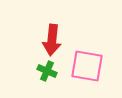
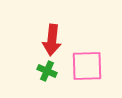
pink square: rotated 12 degrees counterclockwise
